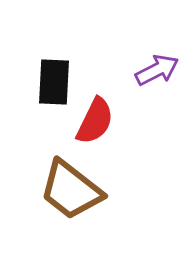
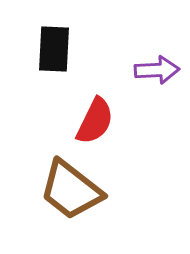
purple arrow: rotated 24 degrees clockwise
black rectangle: moved 33 px up
